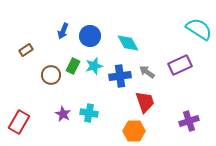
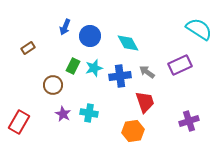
blue arrow: moved 2 px right, 4 px up
brown rectangle: moved 2 px right, 2 px up
cyan star: moved 2 px down
brown circle: moved 2 px right, 10 px down
orange hexagon: moved 1 px left; rotated 10 degrees counterclockwise
